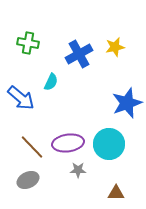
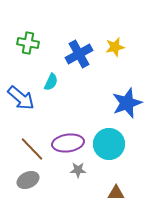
brown line: moved 2 px down
